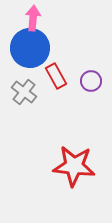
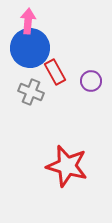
pink arrow: moved 5 px left, 3 px down
red rectangle: moved 1 px left, 4 px up
gray cross: moved 7 px right; rotated 15 degrees counterclockwise
red star: moved 7 px left; rotated 9 degrees clockwise
